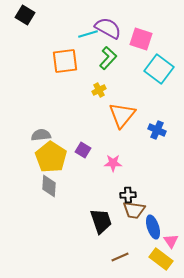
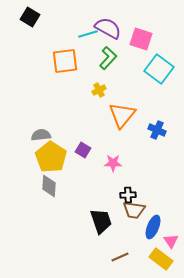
black square: moved 5 px right, 2 px down
blue ellipse: rotated 40 degrees clockwise
